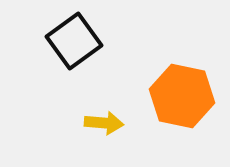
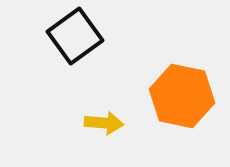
black square: moved 1 px right, 5 px up
